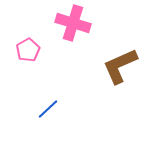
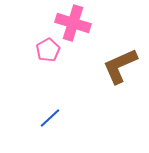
pink pentagon: moved 20 px right
blue line: moved 2 px right, 9 px down
